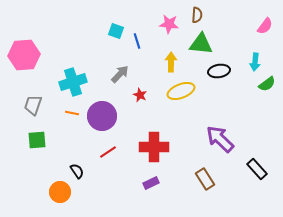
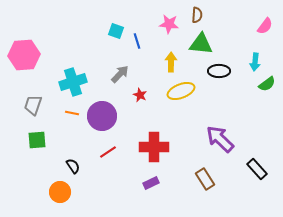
black ellipse: rotated 10 degrees clockwise
black semicircle: moved 4 px left, 5 px up
